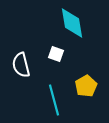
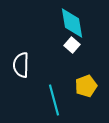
white square: moved 16 px right, 9 px up; rotated 21 degrees clockwise
white semicircle: rotated 15 degrees clockwise
yellow pentagon: rotated 10 degrees clockwise
